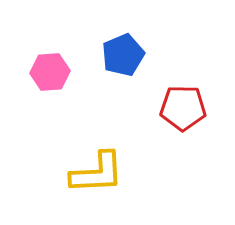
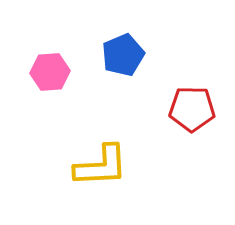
red pentagon: moved 9 px right, 1 px down
yellow L-shape: moved 4 px right, 7 px up
